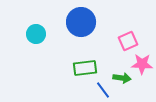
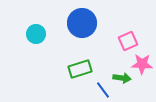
blue circle: moved 1 px right, 1 px down
green rectangle: moved 5 px left, 1 px down; rotated 10 degrees counterclockwise
